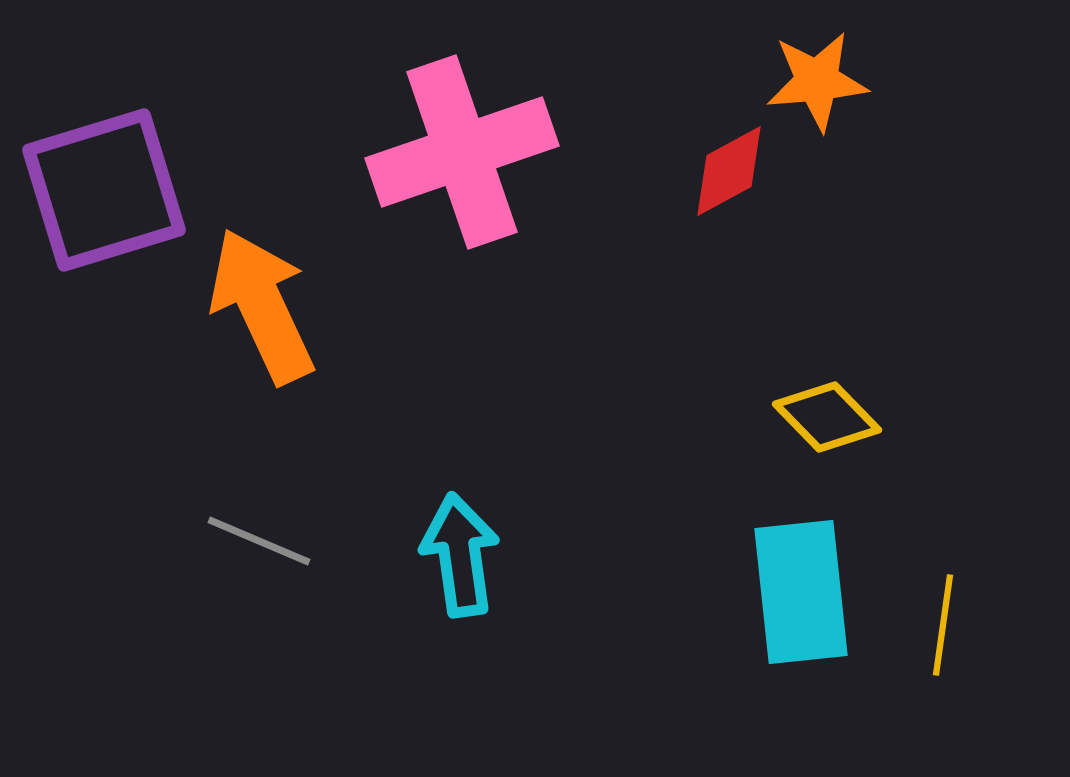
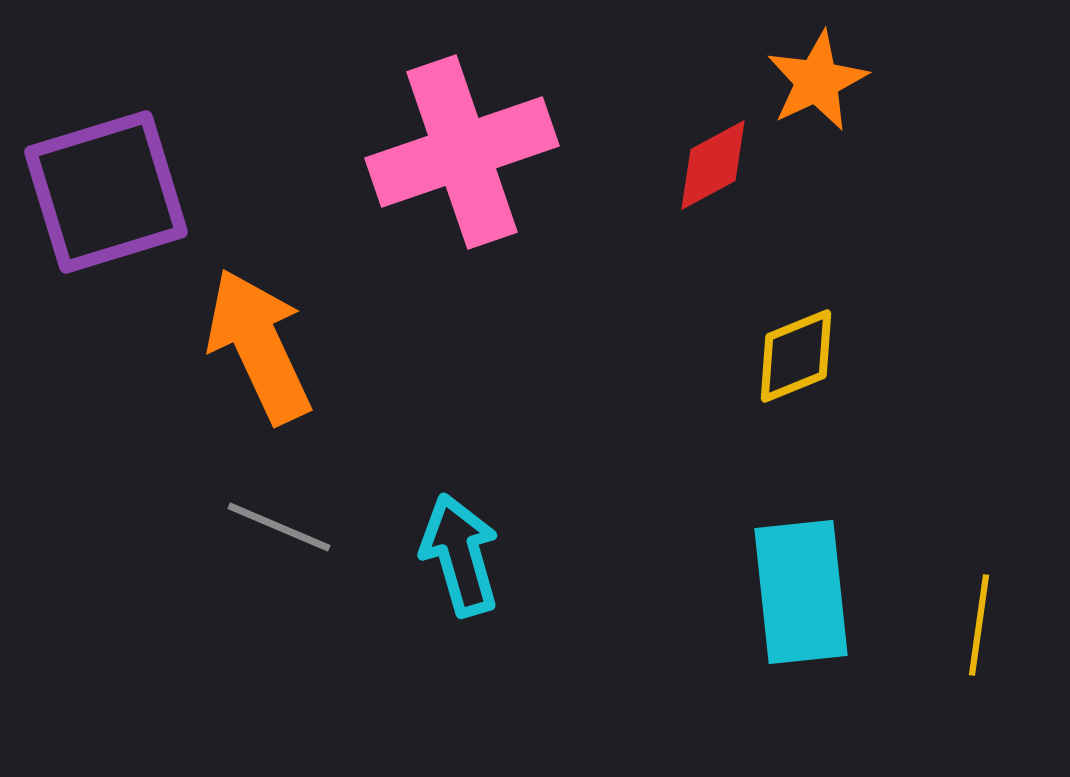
orange star: rotated 20 degrees counterclockwise
red diamond: moved 16 px left, 6 px up
purple square: moved 2 px right, 2 px down
orange arrow: moved 3 px left, 40 px down
yellow diamond: moved 31 px left, 61 px up; rotated 68 degrees counterclockwise
gray line: moved 20 px right, 14 px up
cyan arrow: rotated 8 degrees counterclockwise
yellow line: moved 36 px right
